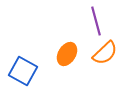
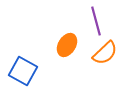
orange ellipse: moved 9 px up
